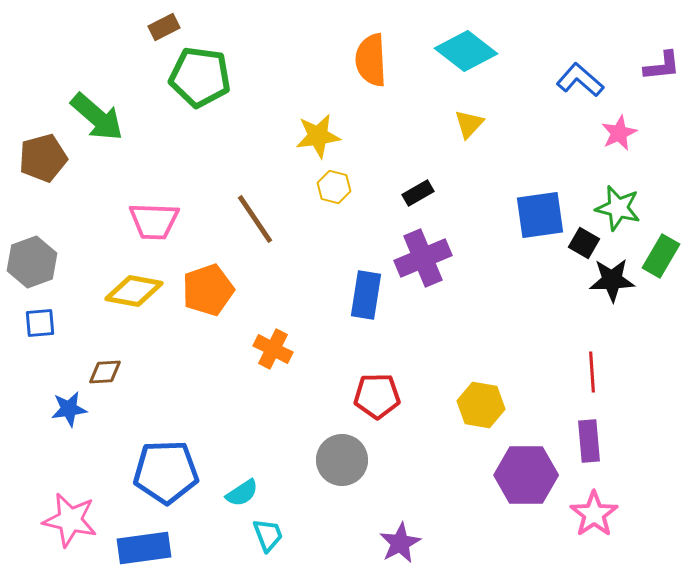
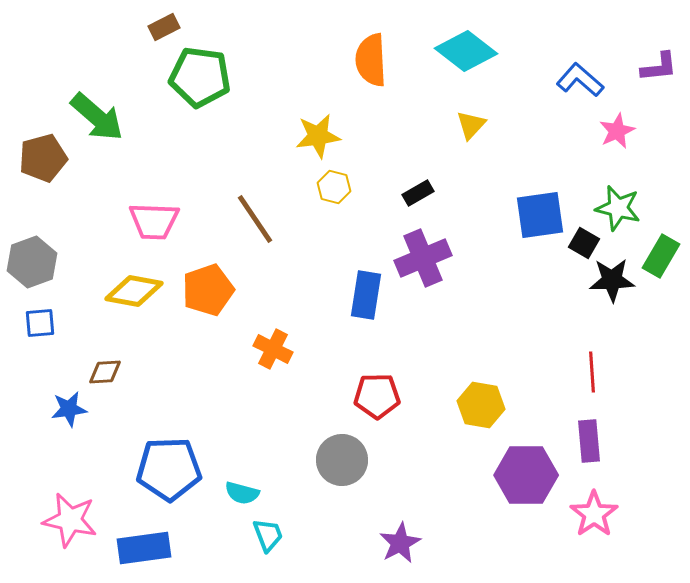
purple L-shape at (662, 66): moved 3 px left, 1 px down
yellow triangle at (469, 124): moved 2 px right, 1 px down
pink star at (619, 133): moved 2 px left, 2 px up
blue pentagon at (166, 472): moved 3 px right, 3 px up
cyan semicircle at (242, 493): rotated 48 degrees clockwise
